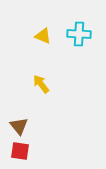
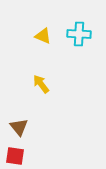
brown triangle: moved 1 px down
red square: moved 5 px left, 5 px down
